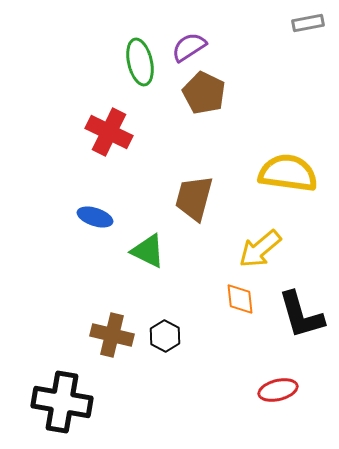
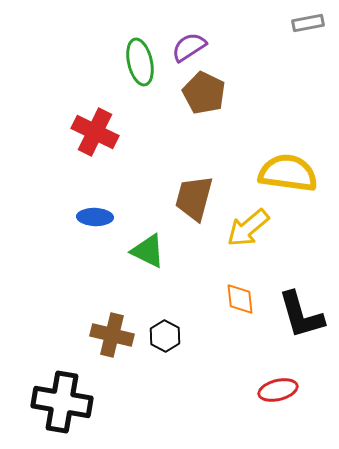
red cross: moved 14 px left
blue ellipse: rotated 16 degrees counterclockwise
yellow arrow: moved 12 px left, 21 px up
